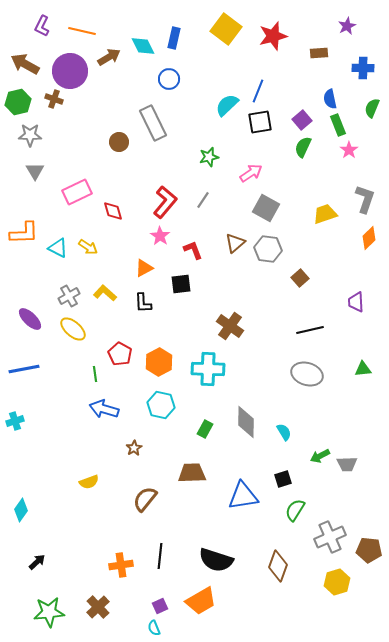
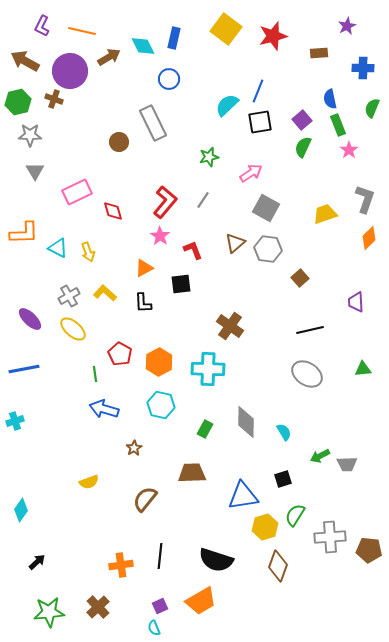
brown arrow at (25, 64): moved 3 px up
yellow arrow at (88, 247): moved 5 px down; rotated 36 degrees clockwise
gray ellipse at (307, 374): rotated 16 degrees clockwise
green semicircle at (295, 510): moved 5 px down
gray cross at (330, 537): rotated 20 degrees clockwise
yellow hexagon at (337, 582): moved 72 px left, 55 px up
